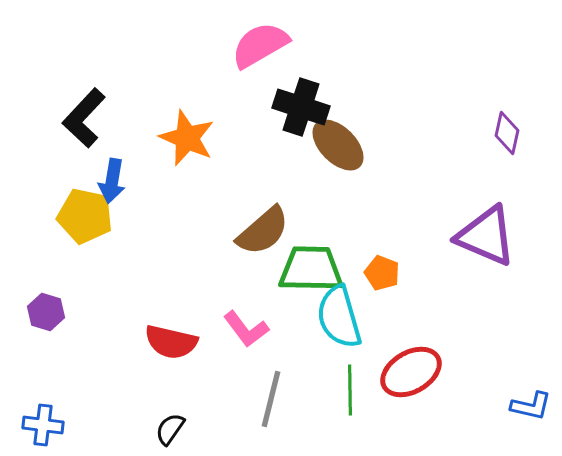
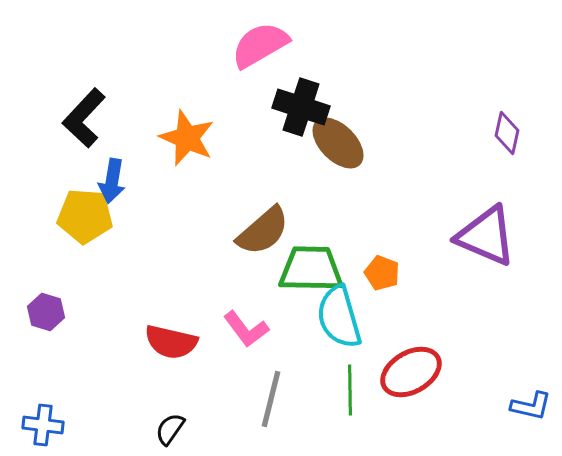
brown ellipse: moved 2 px up
yellow pentagon: rotated 8 degrees counterclockwise
